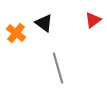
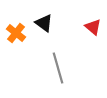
red triangle: moved 7 px down; rotated 42 degrees counterclockwise
